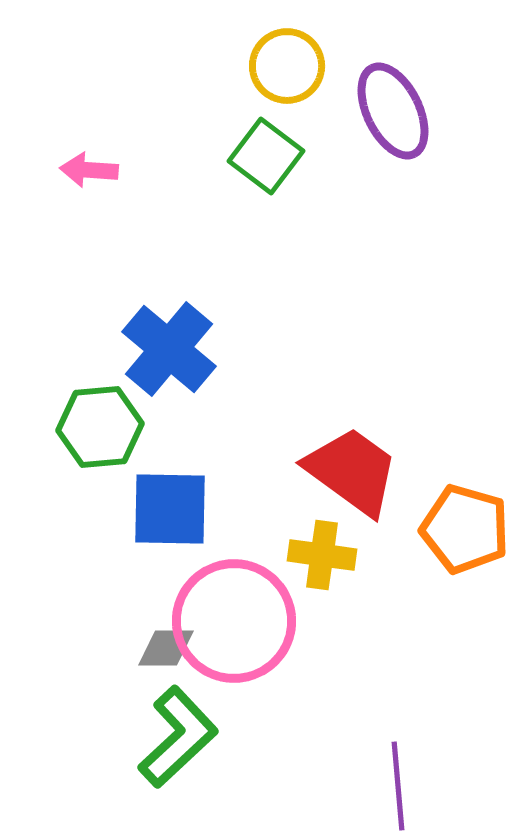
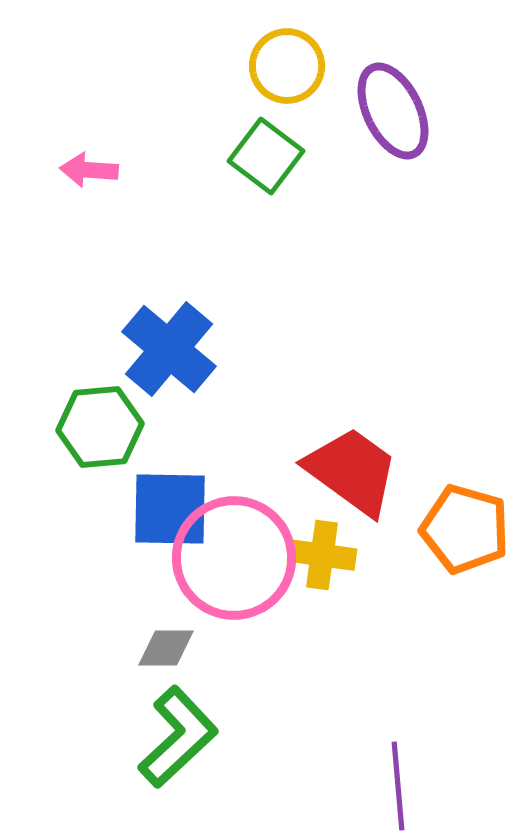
pink circle: moved 63 px up
